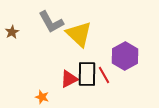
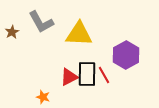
gray L-shape: moved 10 px left
yellow triangle: rotated 40 degrees counterclockwise
purple hexagon: moved 1 px right, 1 px up
red triangle: moved 2 px up
orange star: moved 1 px right
